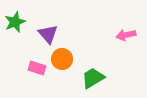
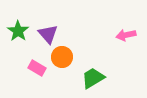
green star: moved 3 px right, 9 px down; rotated 15 degrees counterclockwise
orange circle: moved 2 px up
pink rectangle: rotated 12 degrees clockwise
